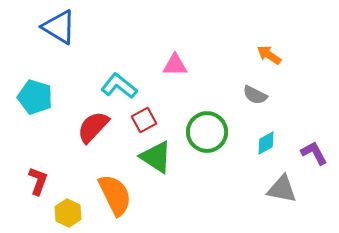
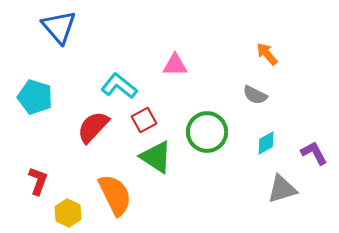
blue triangle: rotated 18 degrees clockwise
orange arrow: moved 2 px left, 1 px up; rotated 15 degrees clockwise
gray triangle: rotated 28 degrees counterclockwise
